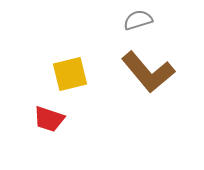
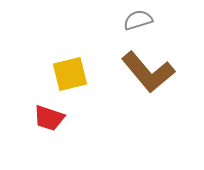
red trapezoid: moved 1 px up
